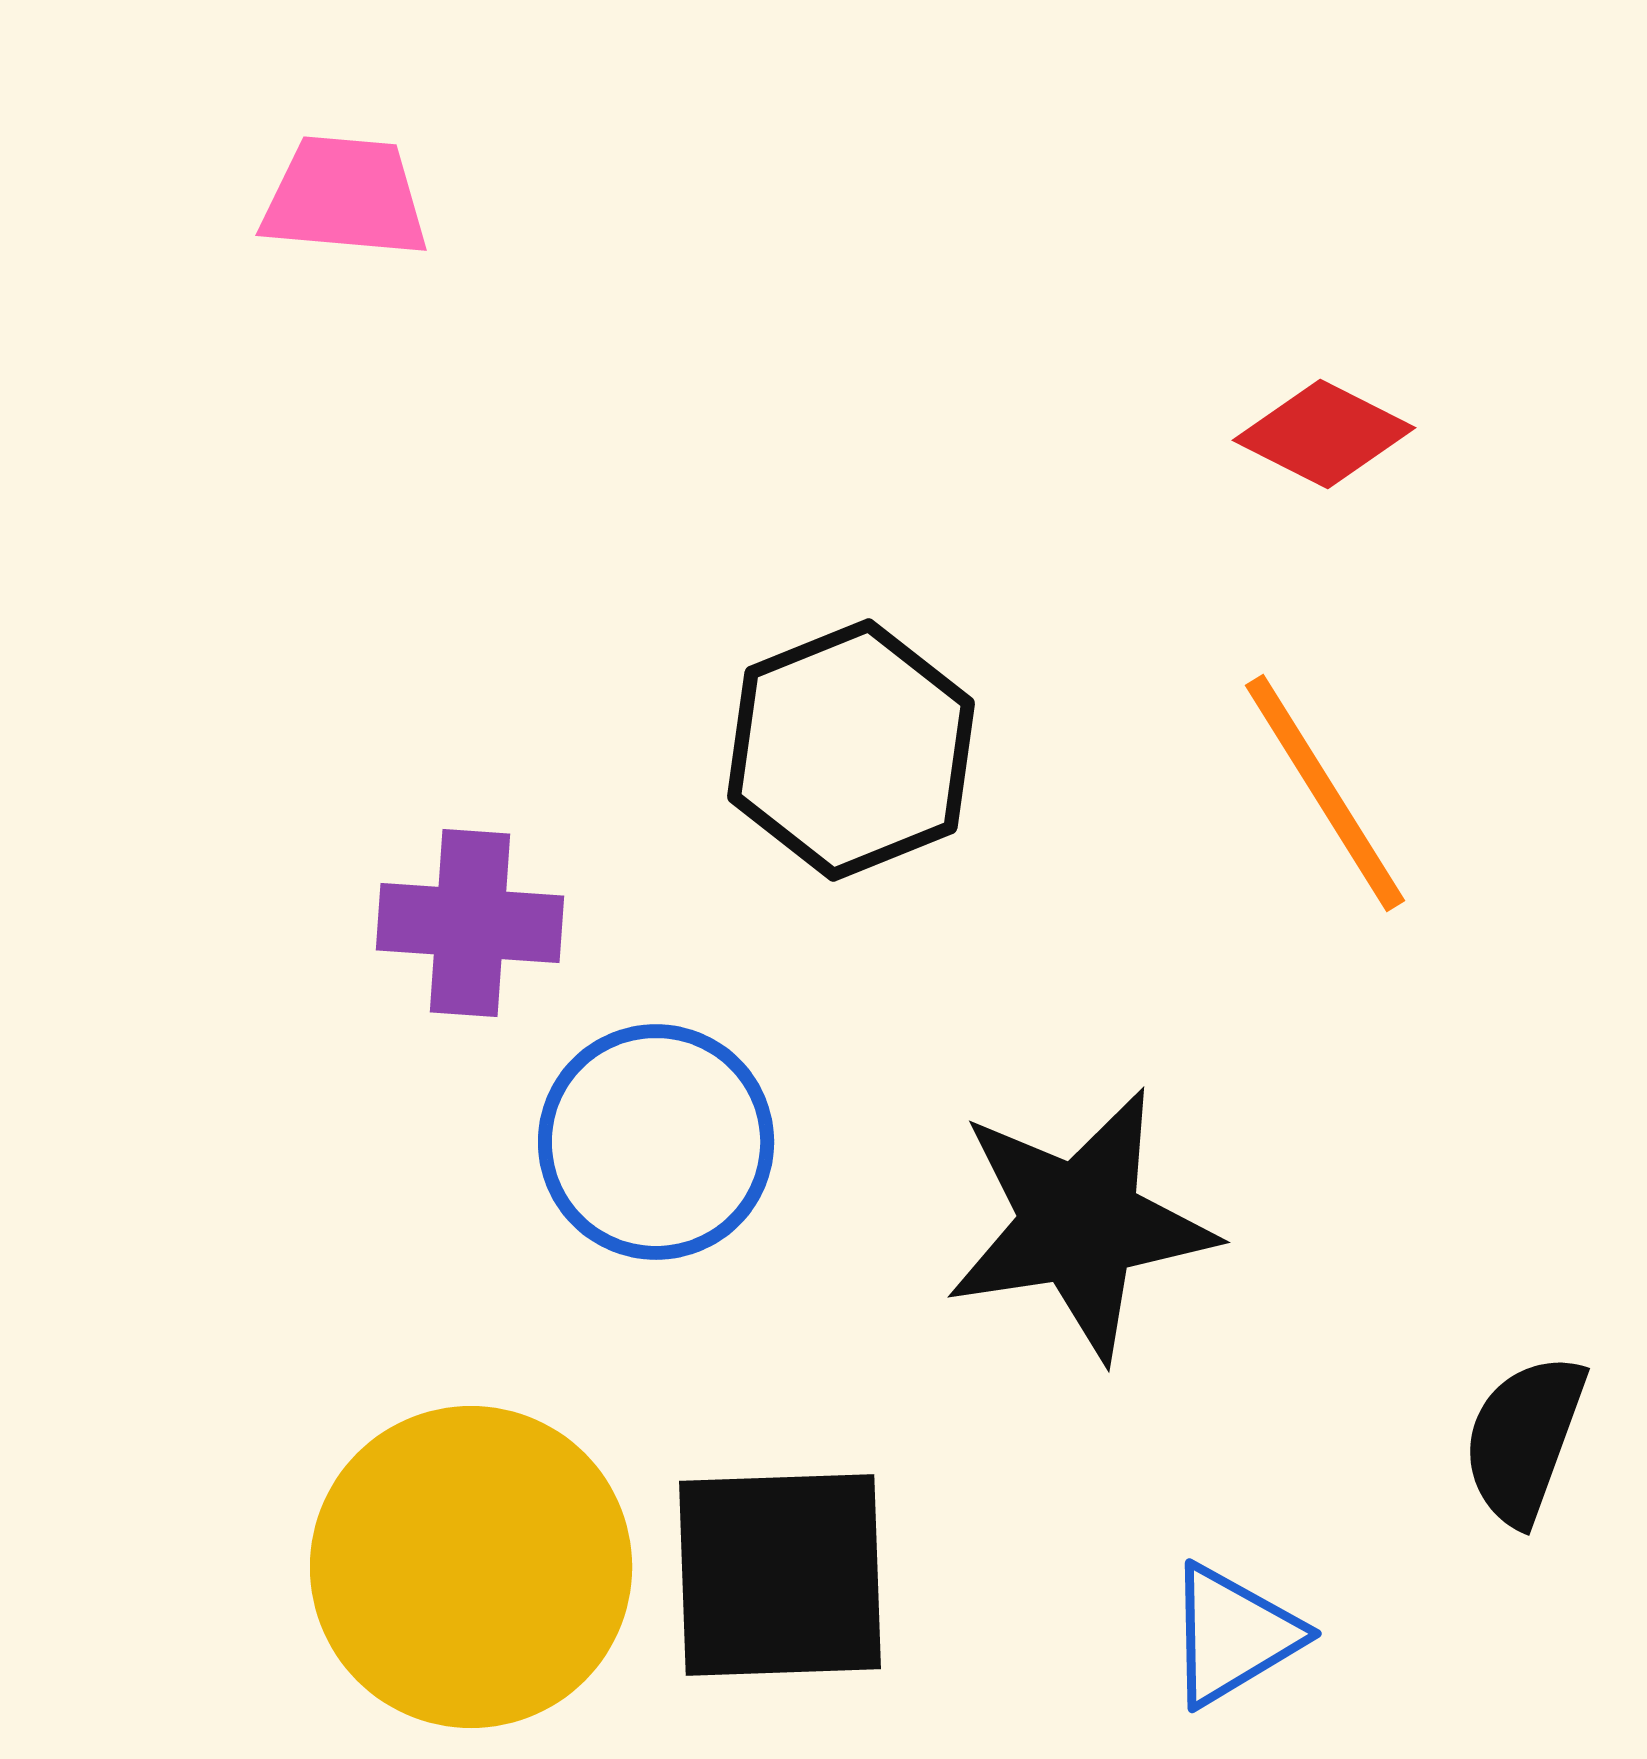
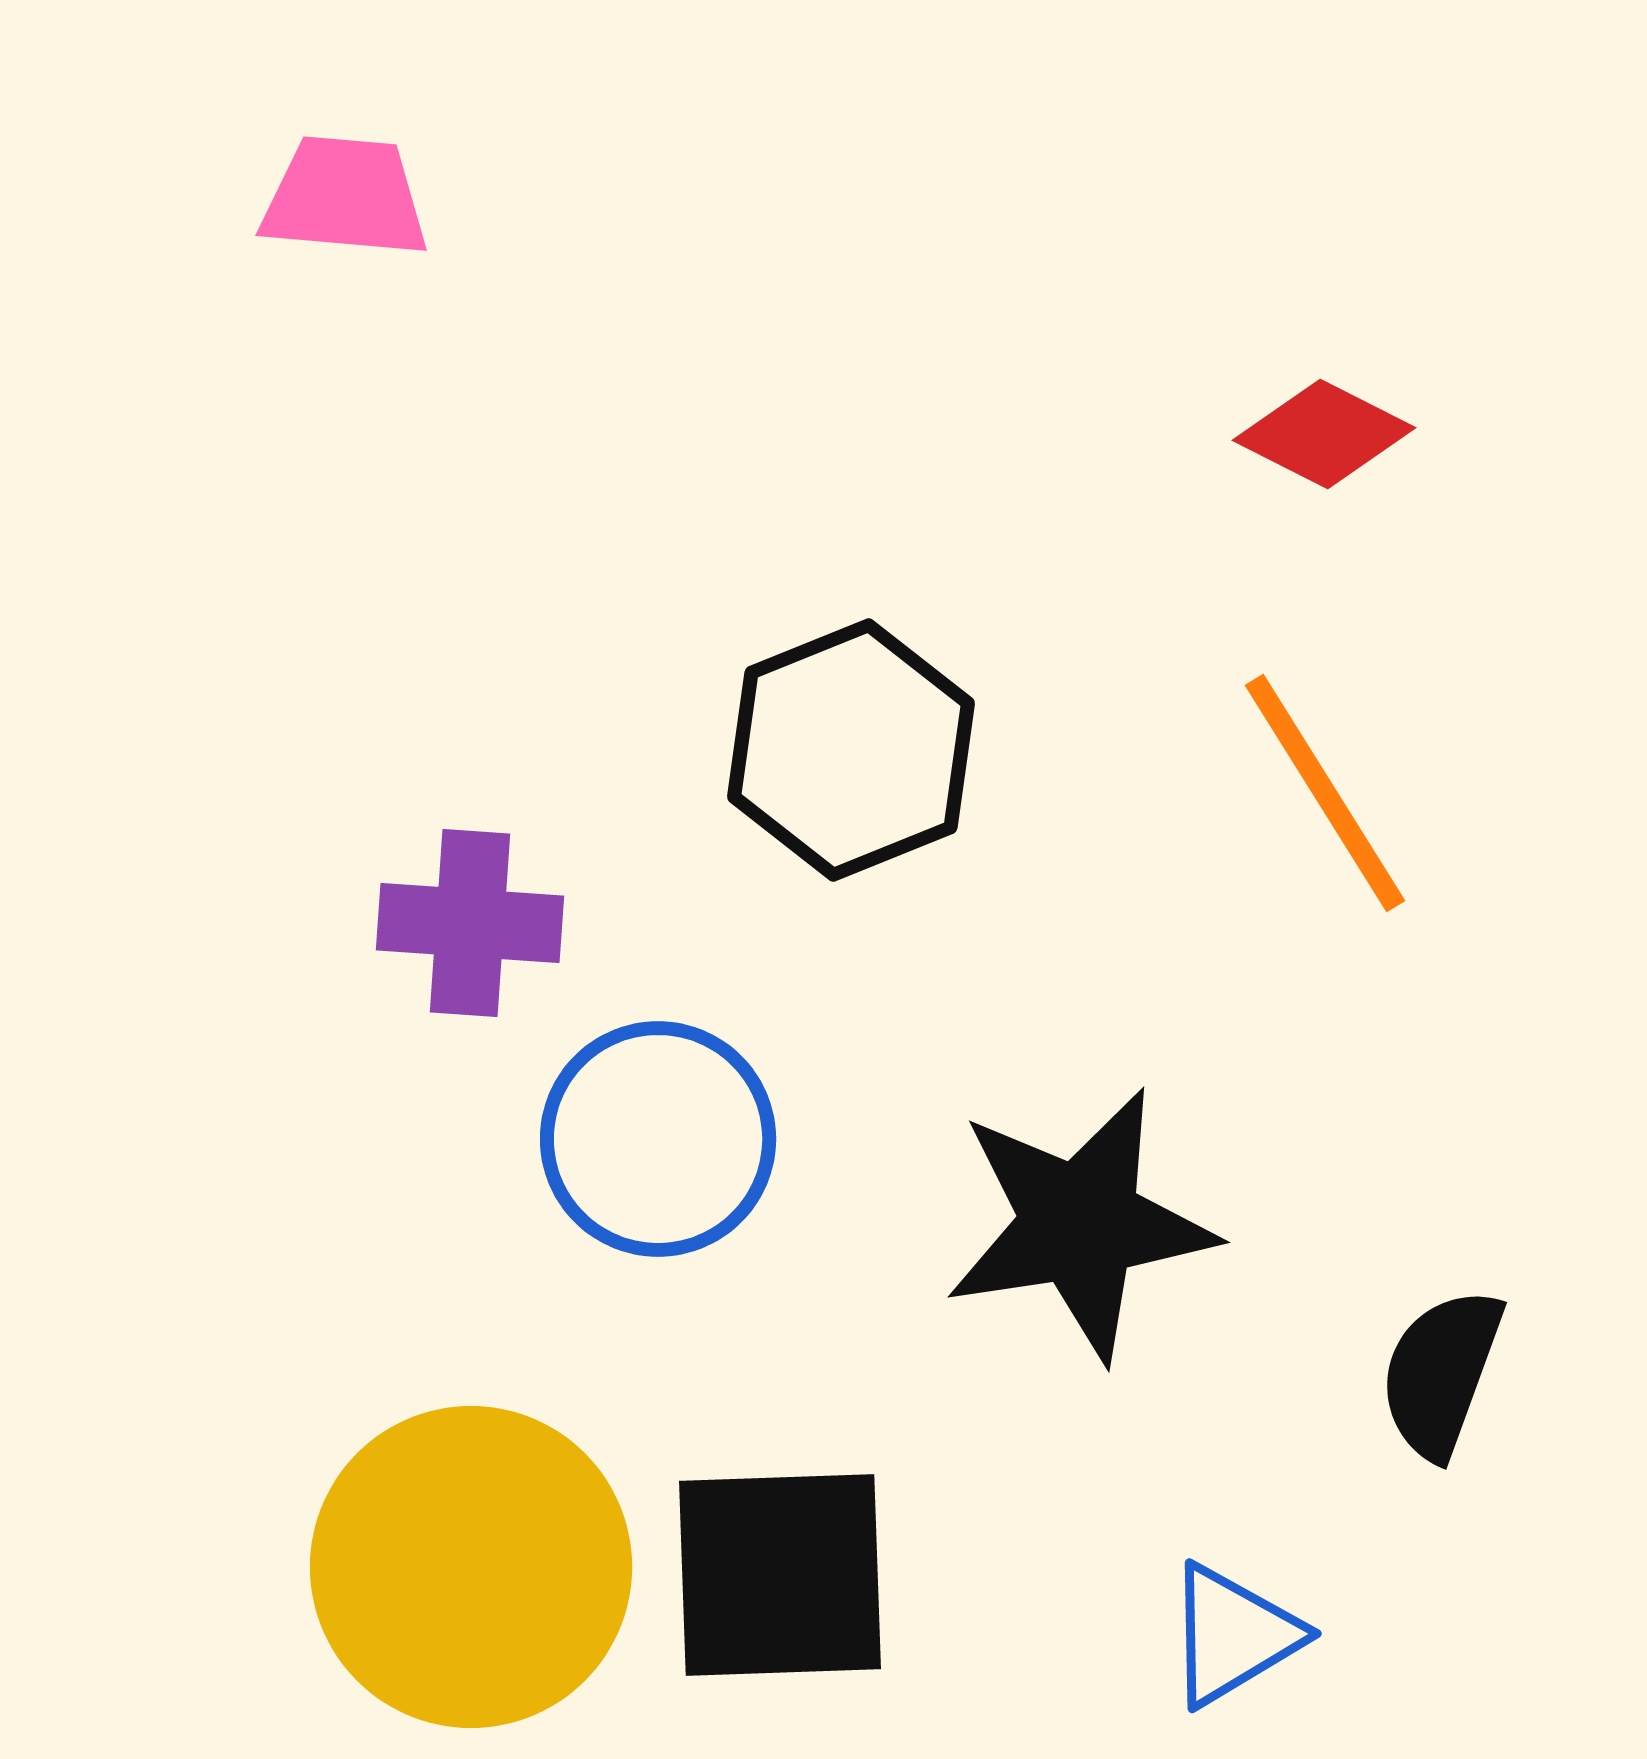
blue circle: moved 2 px right, 3 px up
black semicircle: moved 83 px left, 66 px up
